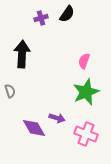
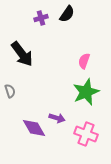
black arrow: rotated 140 degrees clockwise
